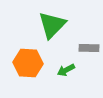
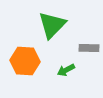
orange hexagon: moved 3 px left, 2 px up
